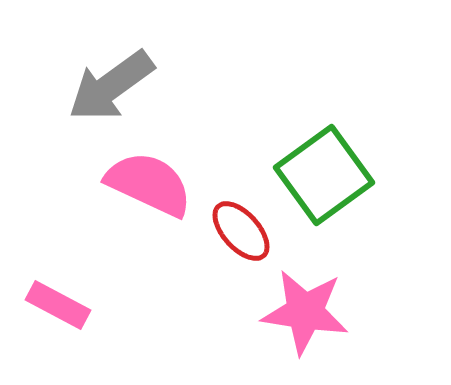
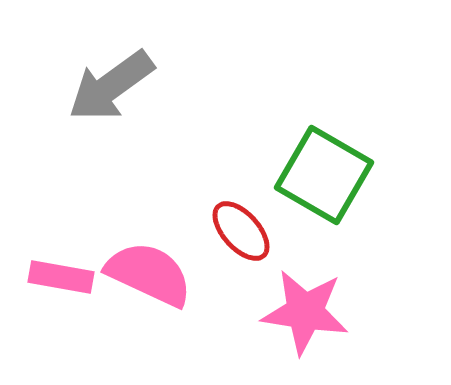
green square: rotated 24 degrees counterclockwise
pink semicircle: moved 90 px down
pink rectangle: moved 3 px right, 28 px up; rotated 18 degrees counterclockwise
